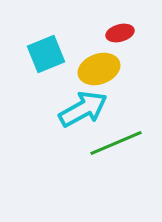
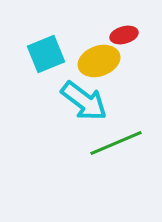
red ellipse: moved 4 px right, 2 px down
yellow ellipse: moved 8 px up
cyan arrow: moved 1 px right, 8 px up; rotated 66 degrees clockwise
